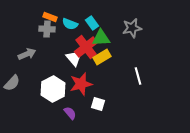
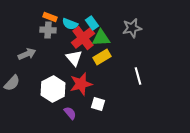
gray cross: moved 1 px right, 1 px down
red cross: moved 3 px left, 9 px up
